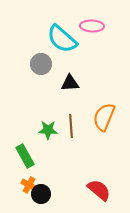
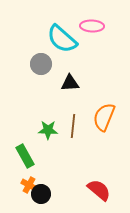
brown line: moved 2 px right; rotated 10 degrees clockwise
